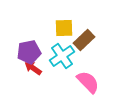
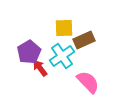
brown rectangle: rotated 20 degrees clockwise
purple pentagon: rotated 20 degrees counterclockwise
red arrow: moved 7 px right; rotated 18 degrees clockwise
